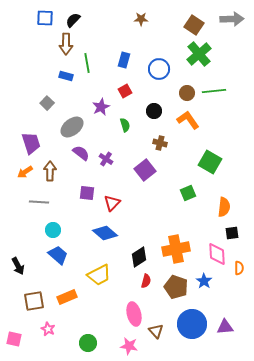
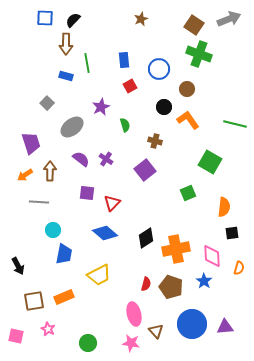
brown star at (141, 19): rotated 24 degrees counterclockwise
gray arrow at (232, 19): moved 3 px left; rotated 20 degrees counterclockwise
green cross at (199, 54): rotated 30 degrees counterclockwise
blue rectangle at (124, 60): rotated 21 degrees counterclockwise
red square at (125, 91): moved 5 px right, 5 px up
green line at (214, 91): moved 21 px right, 33 px down; rotated 20 degrees clockwise
brown circle at (187, 93): moved 4 px up
black circle at (154, 111): moved 10 px right, 4 px up
brown cross at (160, 143): moved 5 px left, 2 px up
purple semicircle at (81, 153): moved 6 px down
orange arrow at (25, 172): moved 3 px down
pink diamond at (217, 254): moved 5 px left, 2 px down
blue trapezoid at (58, 255): moved 6 px right, 1 px up; rotated 60 degrees clockwise
black diamond at (139, 257): moved 7 px right, 19 px up
orange semicircle at (239, 268): rotated 16 degrees clockwise
red semicircle at (146, 281): moved 3 px down
brown pentagon at (176, 287): moved 5 px left
orange rectangle at (67, 297): moved 3 px left
pink square at (14, 339): moved 2 px right, 3 px up
pink star at (129, 346): moved 2 px right, 3 px up
